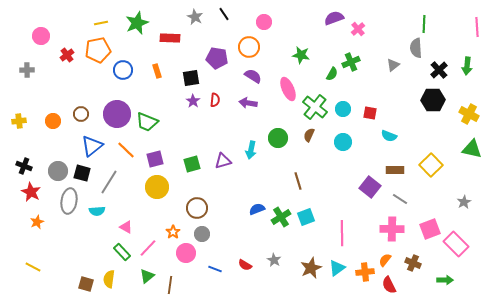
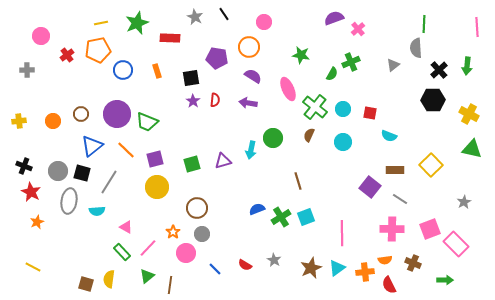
green circle at (278, 138): moved 5 px left
orange semicircle at (385, 260): rotated 136 degrees counterclockwise
blue line at (215, 269): rotated 24 degrees clockwise
